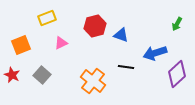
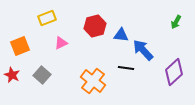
green arrow: moved 1 px left, 2 px up
blue triangle: rotated 14 degrees counterclockwise
orange square: moved 1 px left, 1 px down
blue arrow: moved 12 px left, 3 px up; rotated 65 degrees clockwise
black line: moved 1 px down
purple diamond: moved 3 px left, 2 px up
